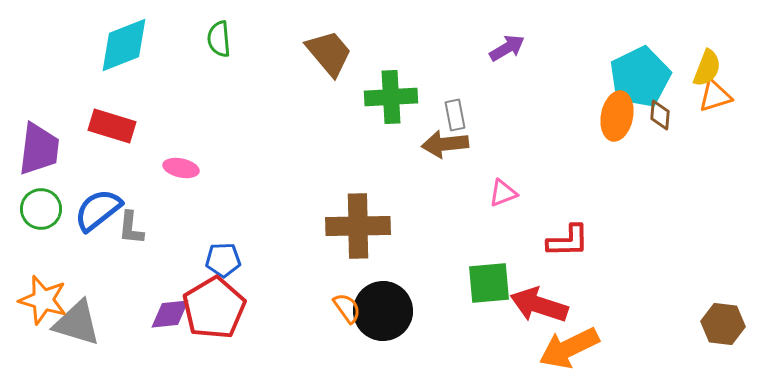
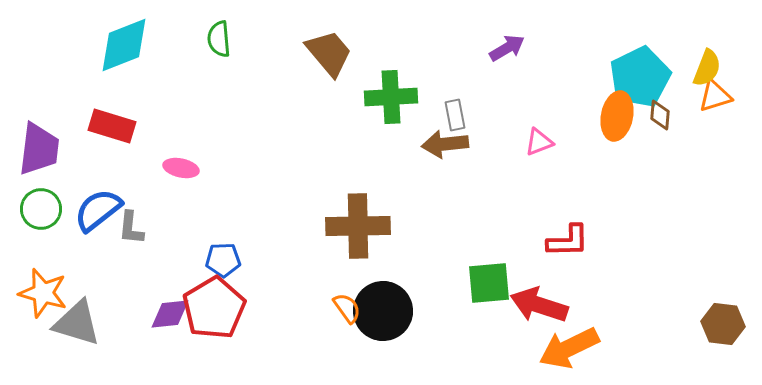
pink triangle: moved 36 px right, 51 px up
orange star: moved 7 px up
